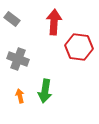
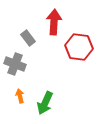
gray rectangle: moved 16 px right, 19 px down; rotated 14 degrees clockwise
gray cross: moved 3 px left, 5 px down
green arrow: moved 12 px down; rotated 15 degrees clockwise
